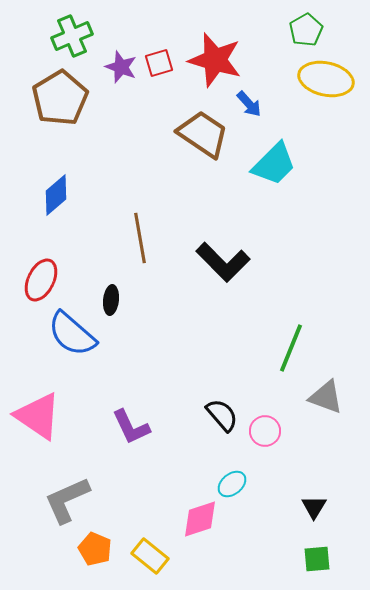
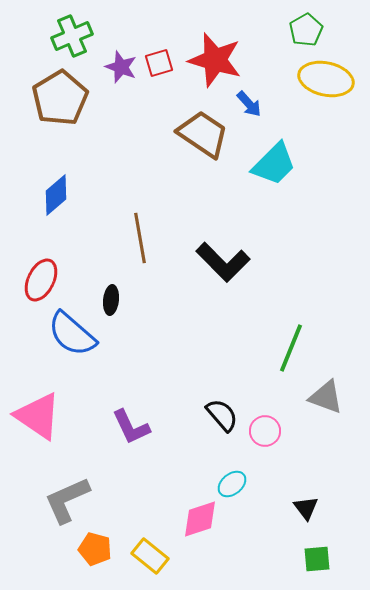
black triangle: moved 8 px left, 1 px down; rotated 8 degrees counterclockwise
orange pentagon: rotated 8 degrees counterclockwise
